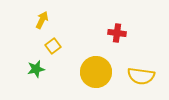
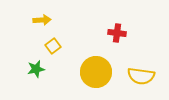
yellow arrow: rotated 60 degrees clockwise
